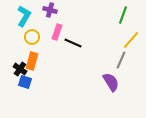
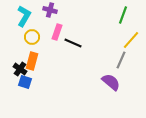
purple semicircle: rotated 18 degrees counterclockwise
